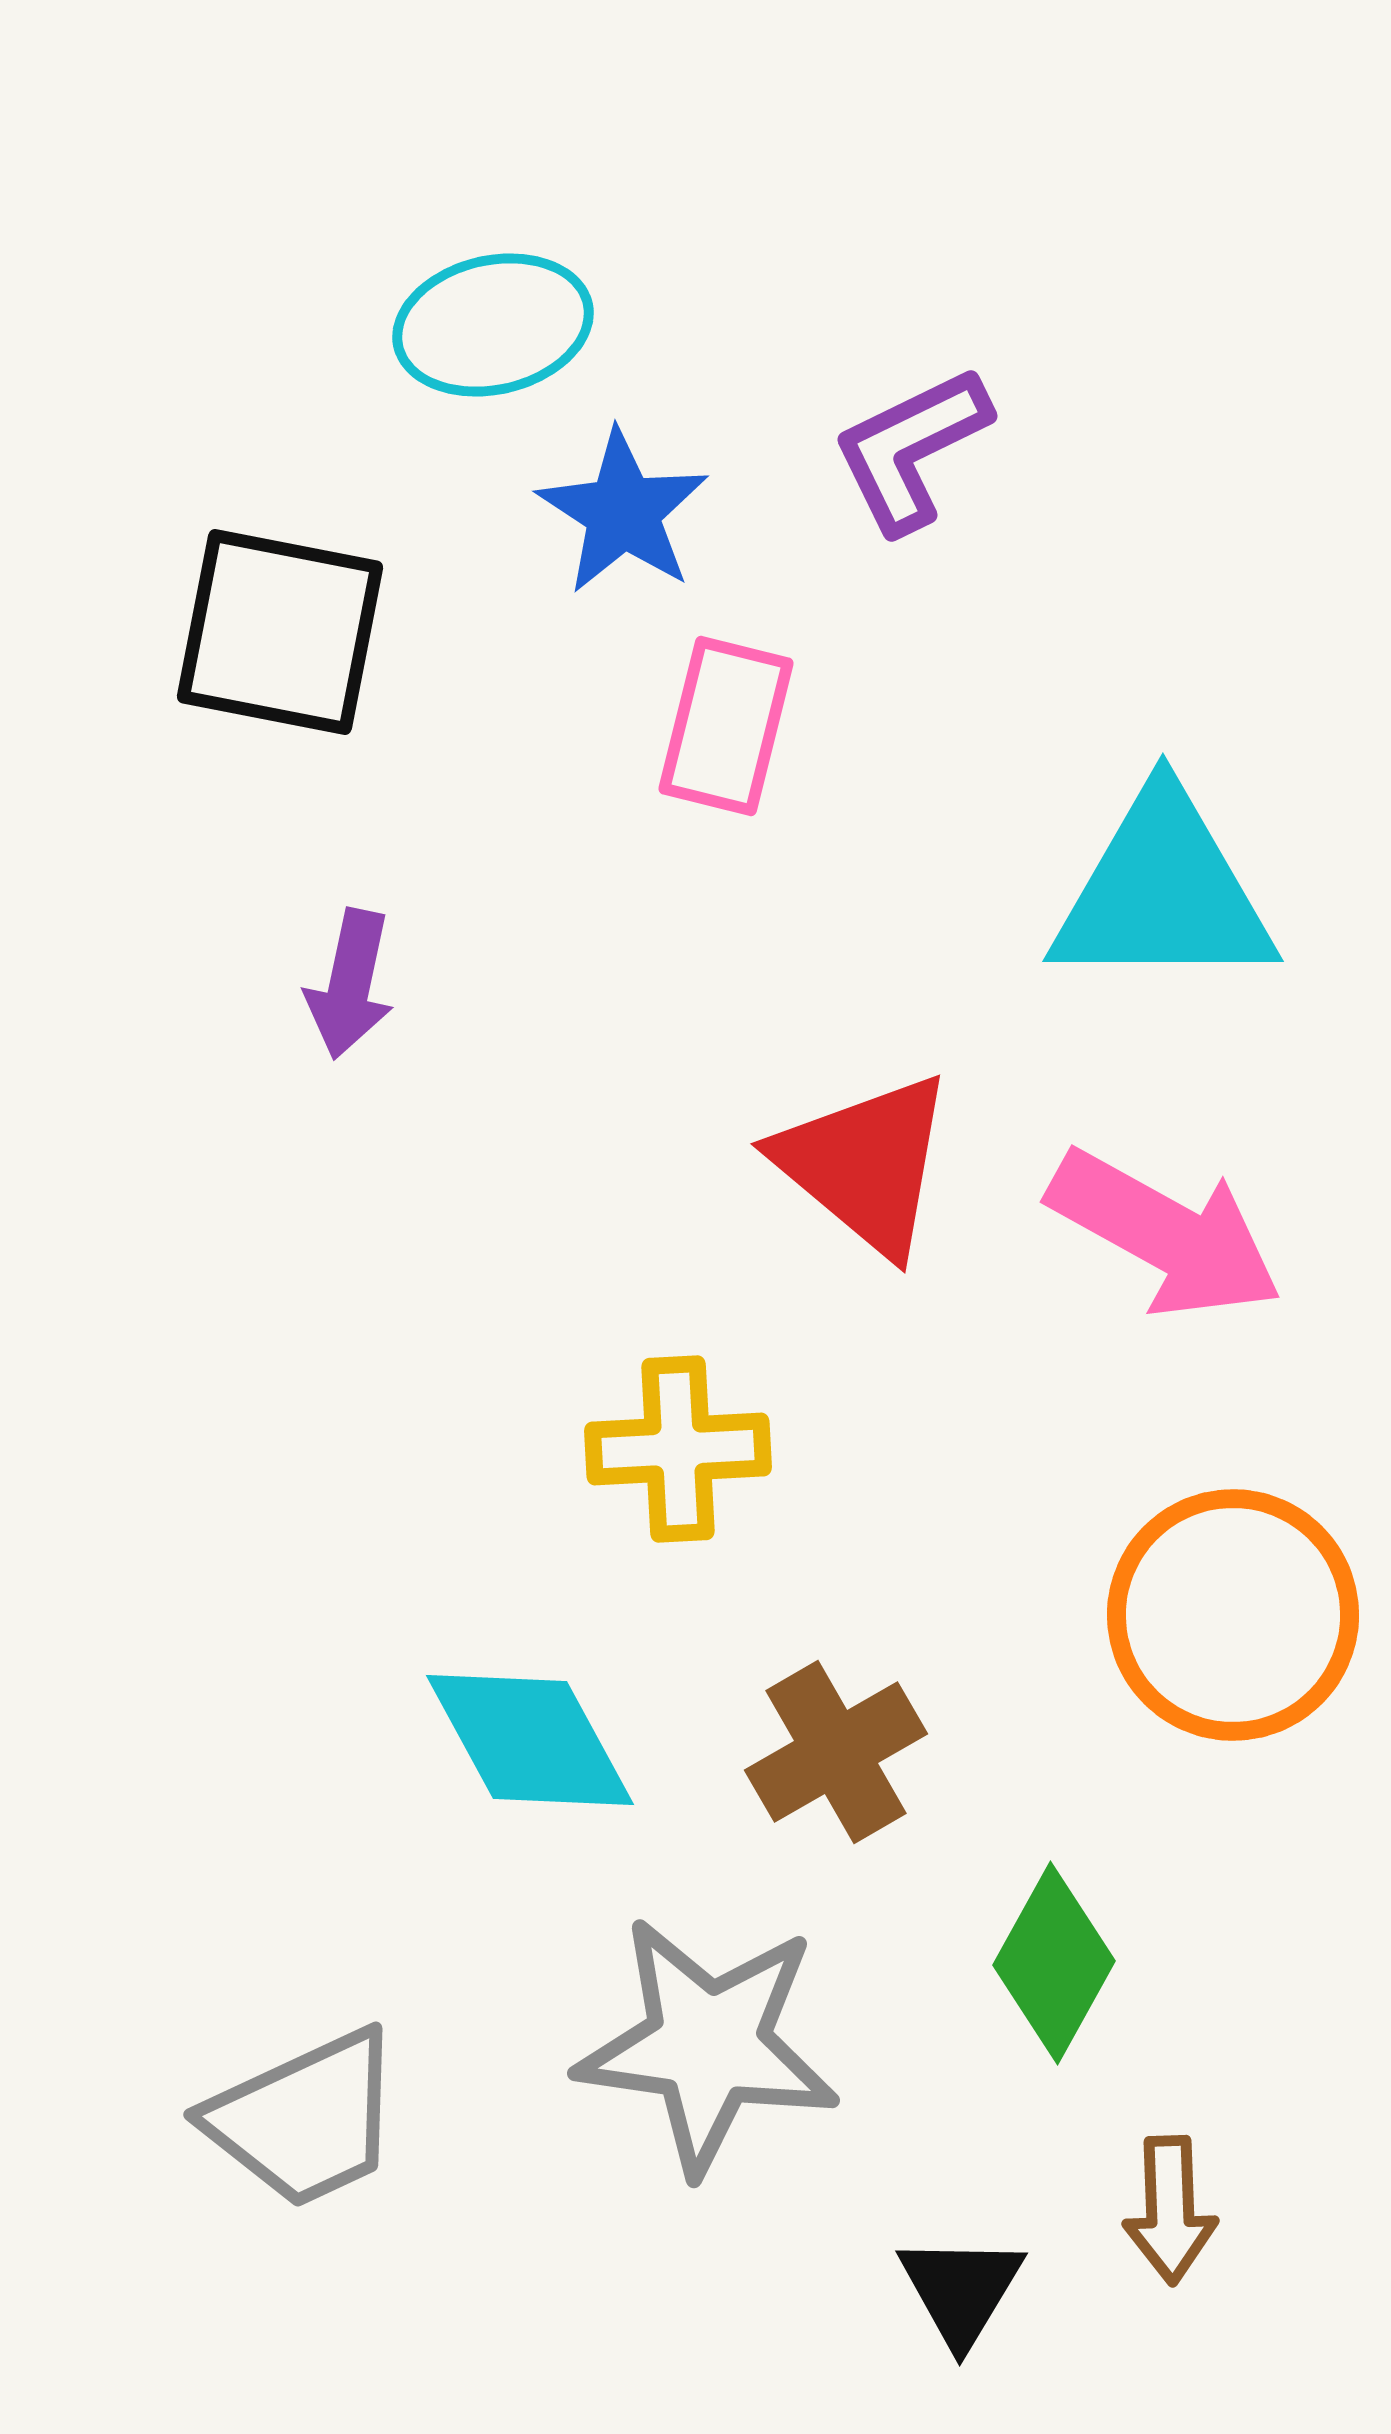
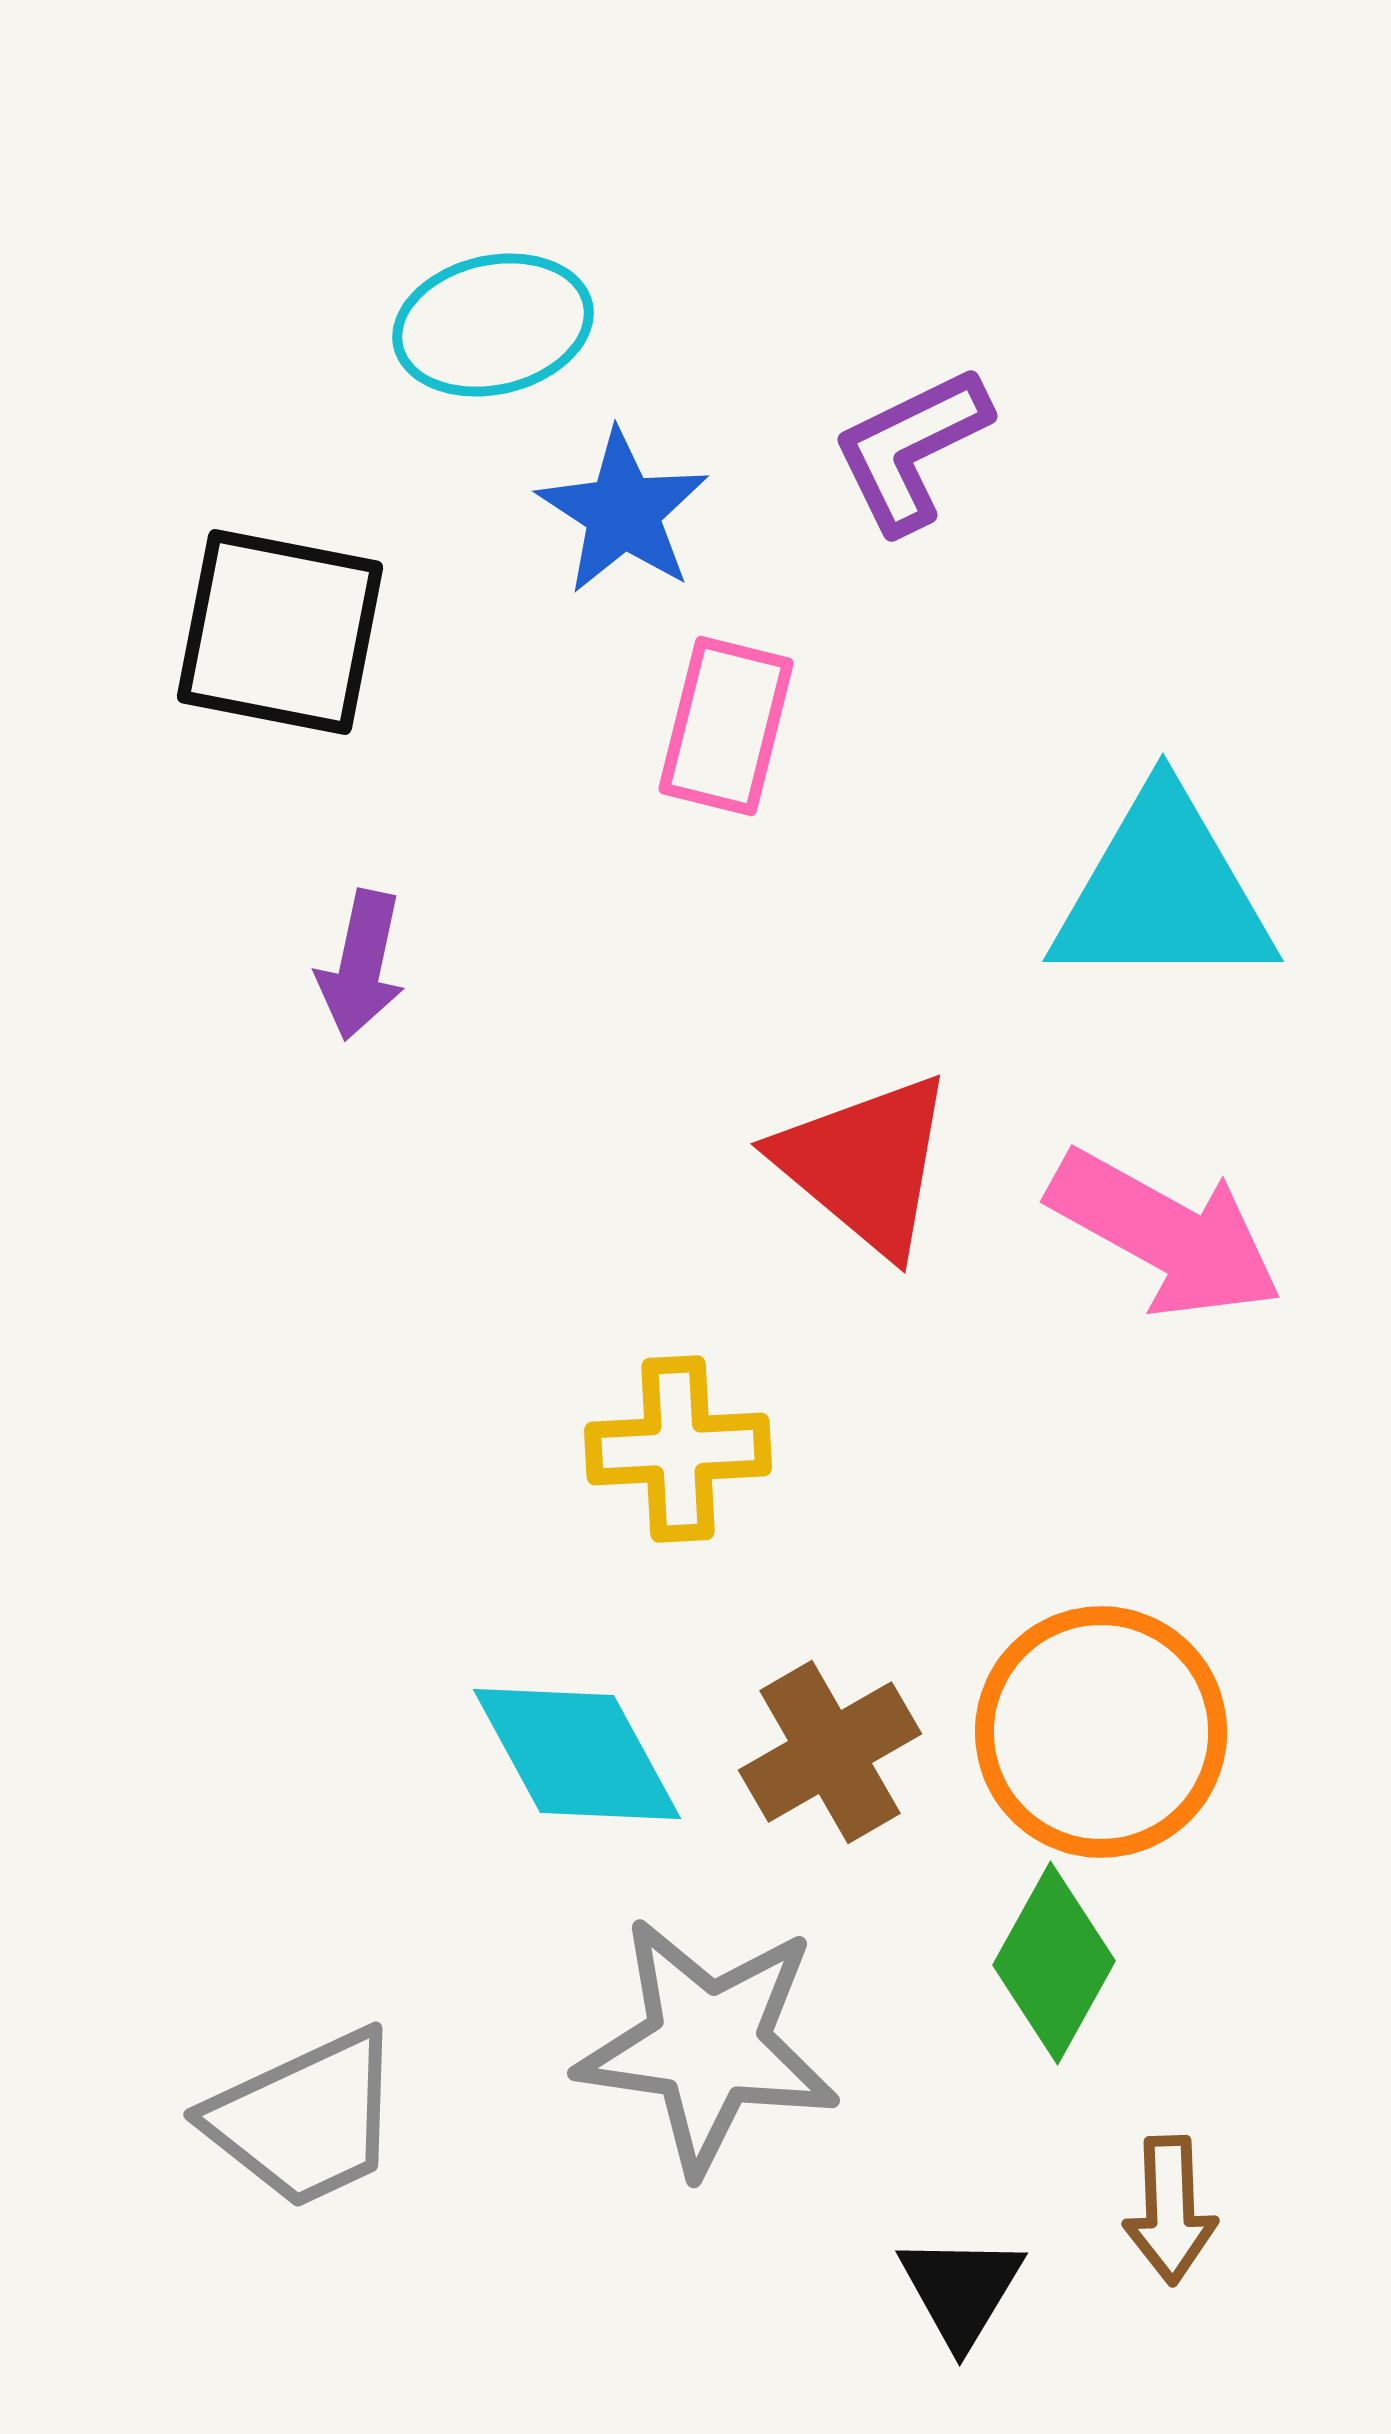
purple arrow: moved 11 px right, 19 px up
orange circle: moved 132 px left, 117 px down
cyan diamond: moved 47 px right, 14 px down
brown cross: moved 6 px left
